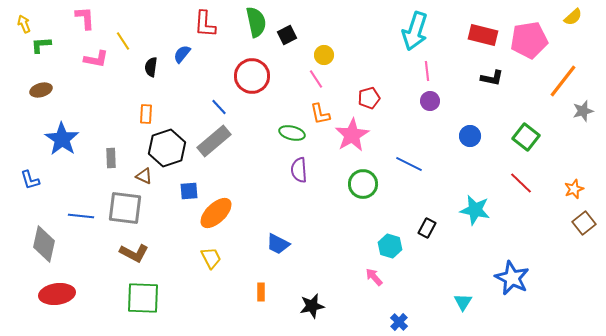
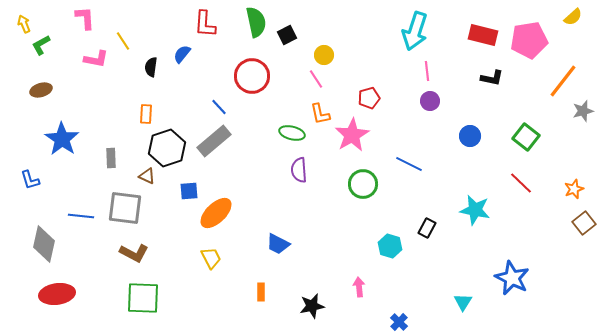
green L-shape at (41, 45): rotated 25 degrees counterclockwise
brown triangle at (144, 176): moved 3 px right
pink arrow at (374, 277): moved 15 px left, 10 px down; rotated 36 degrees clockwise
